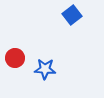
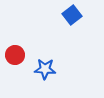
red circle: moved 3 px up
